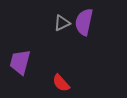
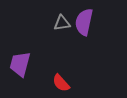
gray triangle: rotated 18 degrees clockwise
purple trapezoid: moved 2 px down
